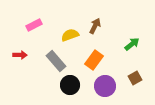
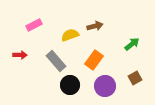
brown arrow: rotated 49 degrees clockwise
